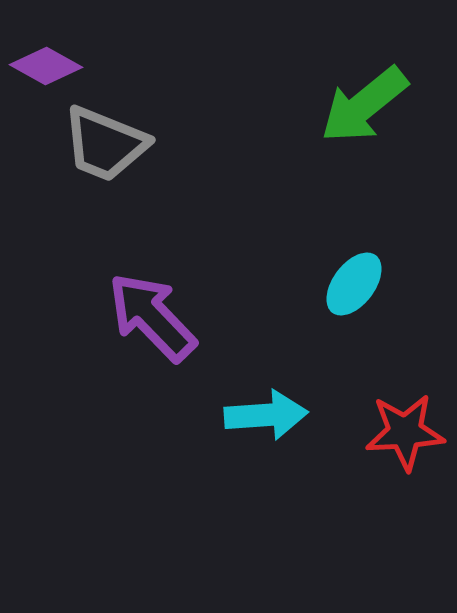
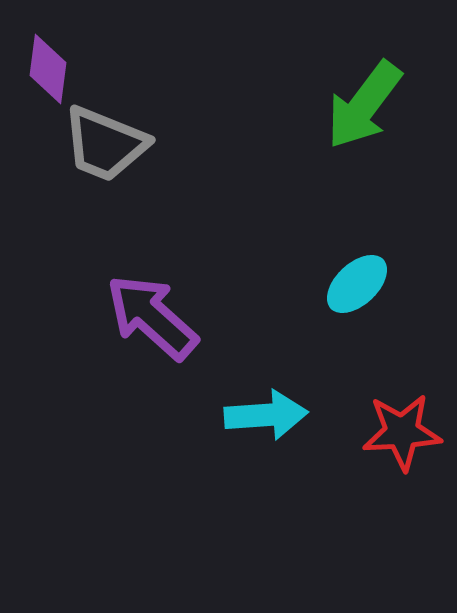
purple diamond: moved 2 px right, 3 px down; rotated 68 degrees clockwise
green arrow: rotated 14 degrees counterclockwise
cyan ellipse: moved 3 px right; rotated 10 degrees clockwise
purple arrow: rotated 4 degrees counterclockwise
red star: moved 3 px left
